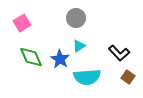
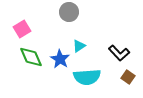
gray circle: moved 7 px left, 6 px up
pink square: moved 6 px down
